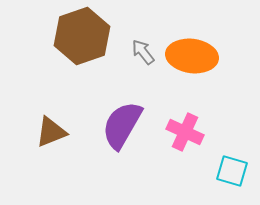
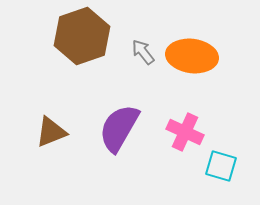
purple semicircle: moved 3 px left, 3 px down
cyan square: moved 11 px left, 5 px up
